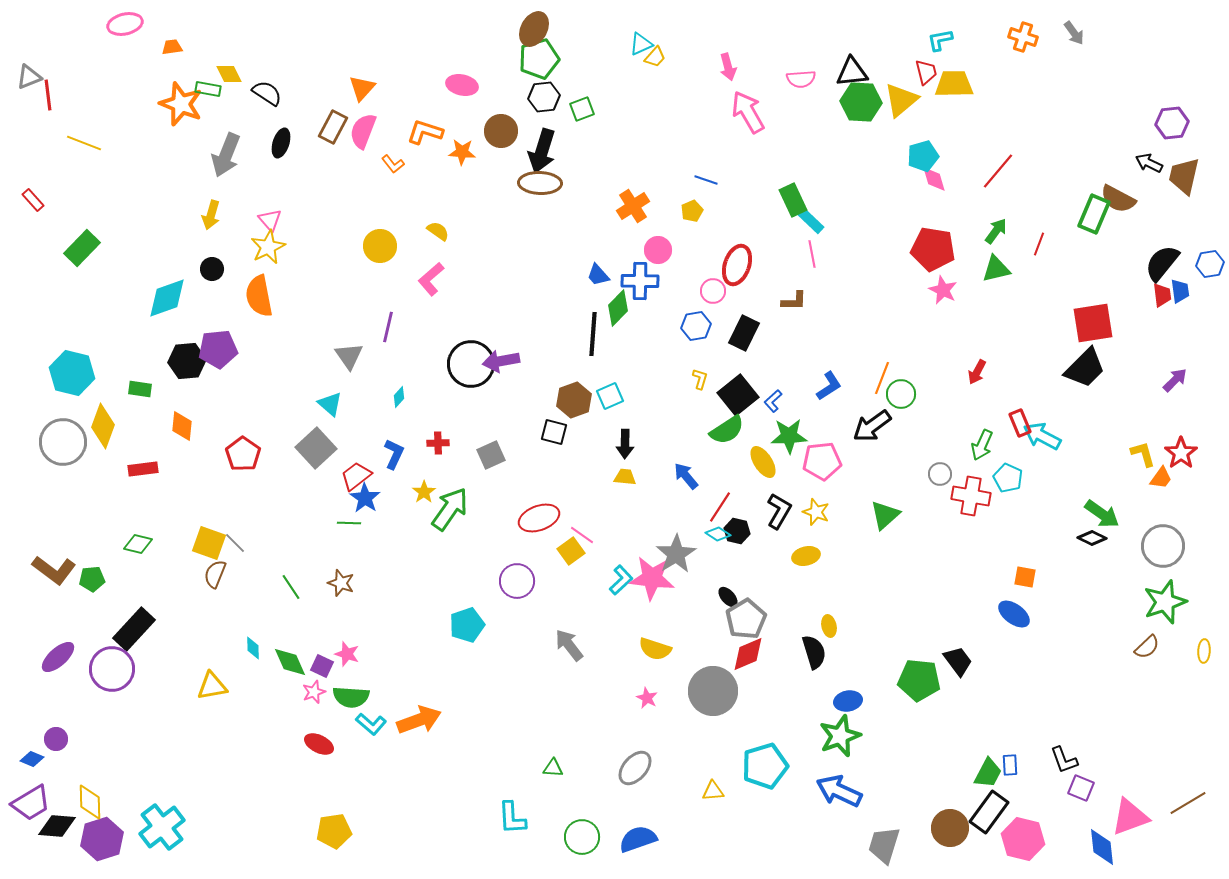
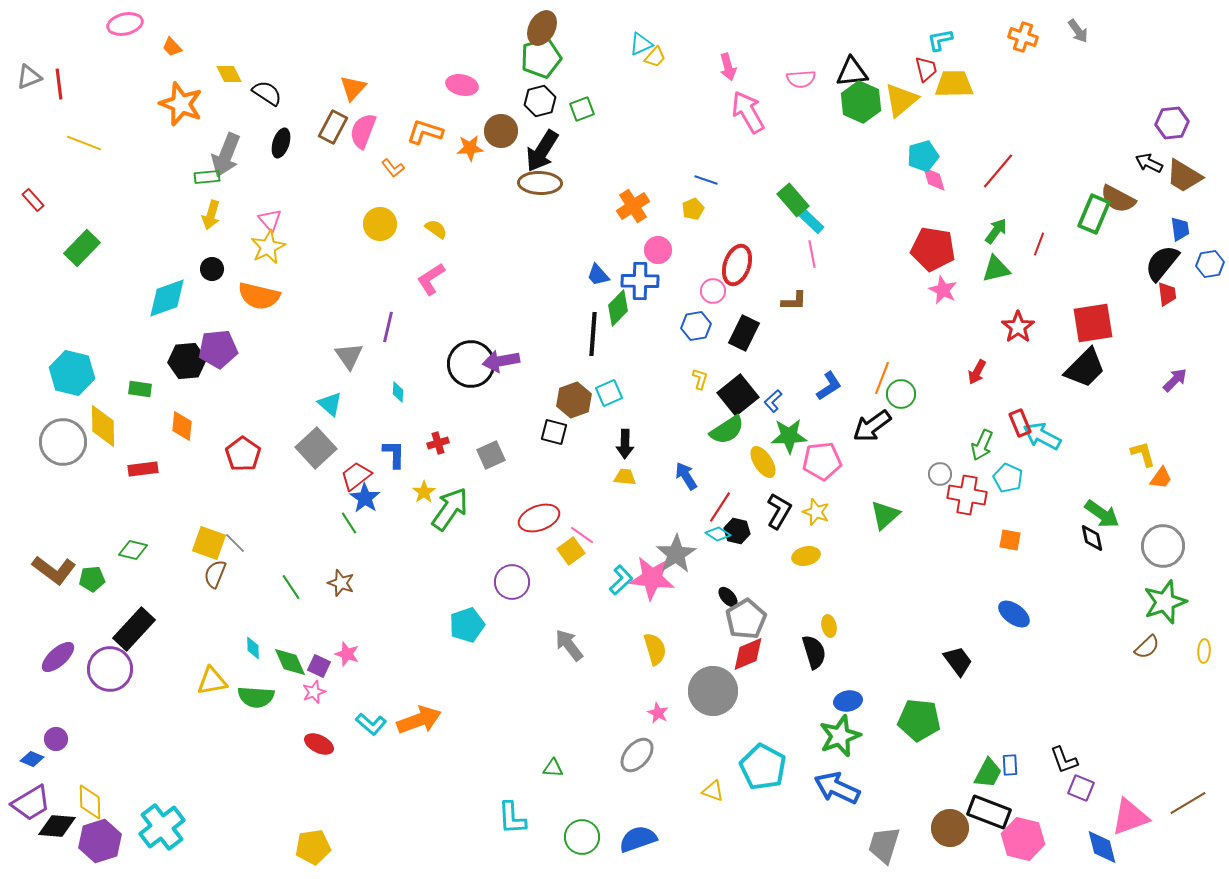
brown ellipse at (534, 29): moved 8 px right, 1 px up
gray arrow at (1074, 33): moved 4 px right, 2 px up
orange trapezoid at (172, 47): rotated 125 degrees counterclockwise
green pentagon at (539, 59): moved 2 px right, 1 px up
red trapezoid at (926, 72): moved 3 px up
orange triangle at (362, 88): moved 9 px left
green rectangle at (208, 89): moved 1 px left, 88 px down; rotated 15 degrees counterclockwise
red line at (48, 95): moved 11 px right, 11 px up
black hexagon at (544, 97): moved 4 px left, 4 px down; rotated 8 degrees counterclockwise
green hexagon at (861, 102): rotated 21 degrees clockwise
black arrow at (542, 151): rotated 15 degrees clockwise
orange star at (462, 152): moved 8 px right, 4 px up; rotated 8 degrees counterclockwise
orange L-shape at (393, 164): moved 4 px down
brown trapezoid at (1184, 176): rotated 72 degrees counterclockwise
green rectangle at (793, 200): rotated 16 degrees counterclockwise
yellow pentagon at (692, 211): moved 1 px right, 2 px up
yellow semicircle at (438, 231): moved 2 px left, 2 px up
yellow circle at (380, 246): moved 22 px up
pink L-shape at (431, 279): rotated 8 degrees clockwise
blue trapezoid at (1180, 291): moved 62 px up
red trapezoid at (1162, 295): moved 5 px right, 1 px up
orange semicircle at (259, 296): rotated 66 degrees counterclockwise
cyan square at (610, 396): moved 1 px left, 3 px up
cyan diamond at (399, 397): moved 1 px left, 5 px up; rotated 40 degrees counterclockwise
yellow diamond at (103, 426): rotated 21 degrees counterclockwise
red cross at (438, 443): rotated 15 degrees counterclockwise
red star at (1181, 453): moved 163 px left, 126 px up
blue L-shape at (394, 454): rotated 24 degrees counterclockwise
blue arrow at (686, 476): rotated 8 degrees clockwise
red cross at (971, 496): moved 4 px left, 1 px up
green line at (349, 523): rotated 55 degrees clockwise
black diamond at (1092, 538): rotated 52 degrees clockwise
green diamond at (138, 544): moved 5 px left, 6 px down
orange square at (1025, 577): moved 15 px left, 37 px up
purple circle at (517, 581): moved 5 px left, 1 px down
yellow semicircle at (655, 649): rotated 124 degrees counterclockwise
purple square at (322, 666): moved 3 px left
purple circle at (112, 669): moved 2 px left
green pentagon at (919, 680): moved 40 px down
yellow triangle at (212, 686): moved 5 px up
green semicircle at (351, 697): moved 95 px left
pink star at (647, 698): moved 11 px right, 15 px down
cyan pentagon at (765, 766): moved 2 px left, 1 px down; rotated 27 degrees counterclockwise
gray ellipse at (635, 768): moved 2 px right, 13 px up
yellow triangle at (713, 791): rotated 25 degrees clockwise
blue arrow at (839, 791): moved 2 px left, 3 px up
black rectangle at (989, 812): rotated 75 degrees clockwise
yellow pentagon at (334, 831): moved 21 px left, 16 px down
purple hexagon at (102, 839): moved 2 px left, 2 px down
blue diamond at (1102, 847): rotated 9 degrees counterclockwise
